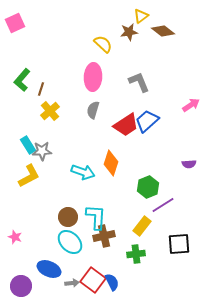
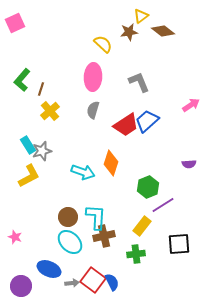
gray star: rotated 12 degrees counterclockwise
